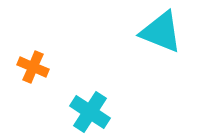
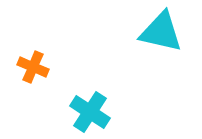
cyan triangle: rotated 9 degrees counterclockwise
